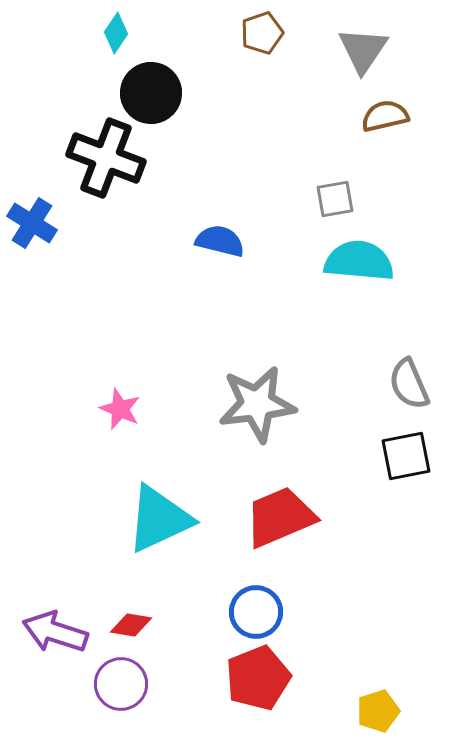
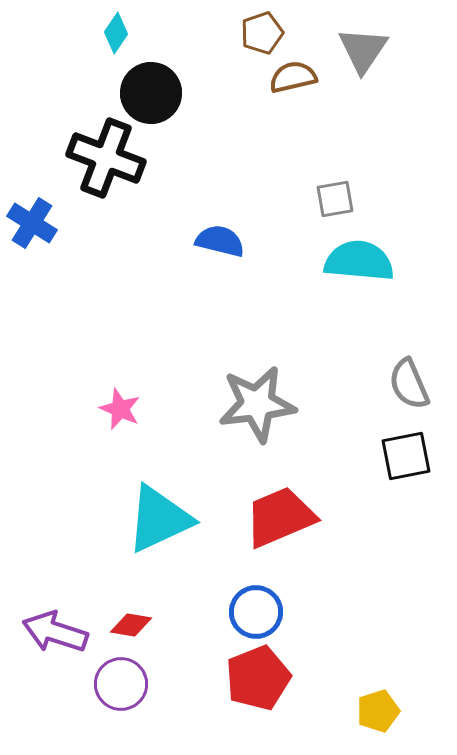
brown semicircle: moved 92 px left, 39 px up
